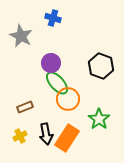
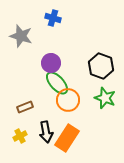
gray star: rotated 10 degrees counterclockwise
orange circle: moved 1 px down
green star: moved 6 px right, 21 px up; rotated 15 degrees counterclockwise
black arrow: moved 2 px up
